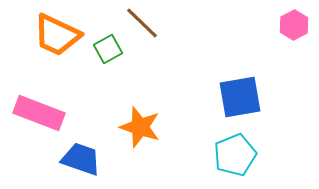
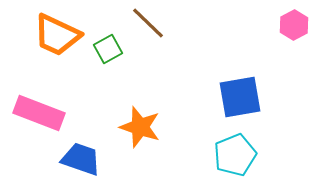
brown line: moved 6 px right
